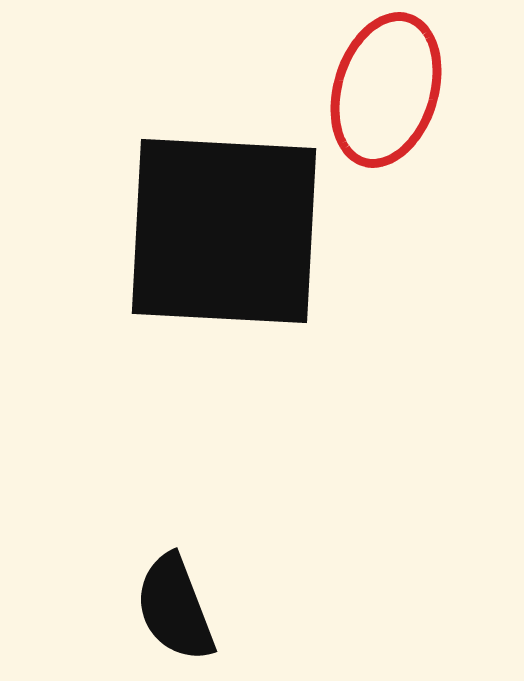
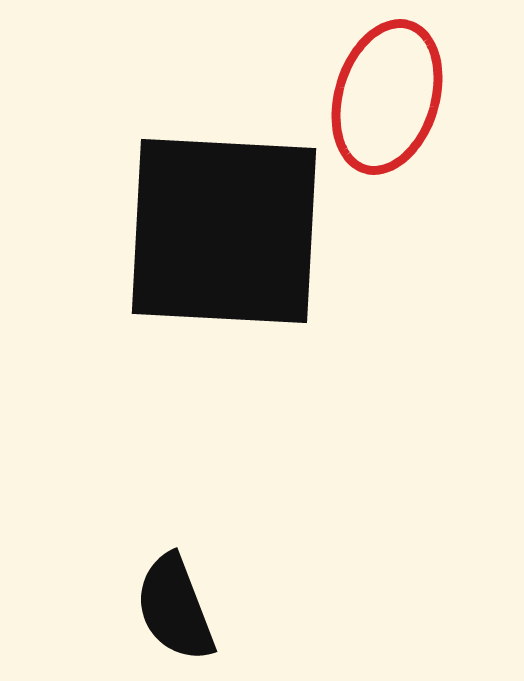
red ellipse: moved 1 px right, 7 px down
